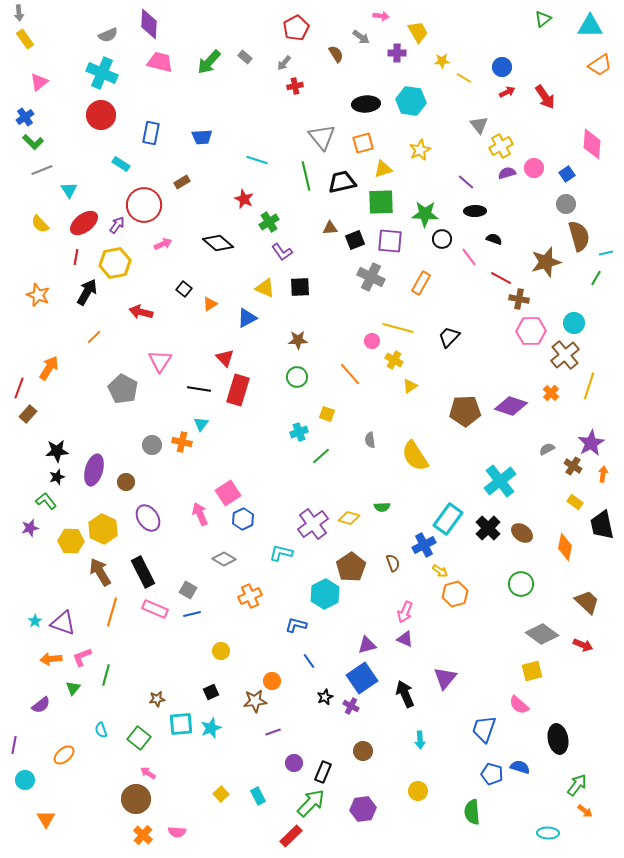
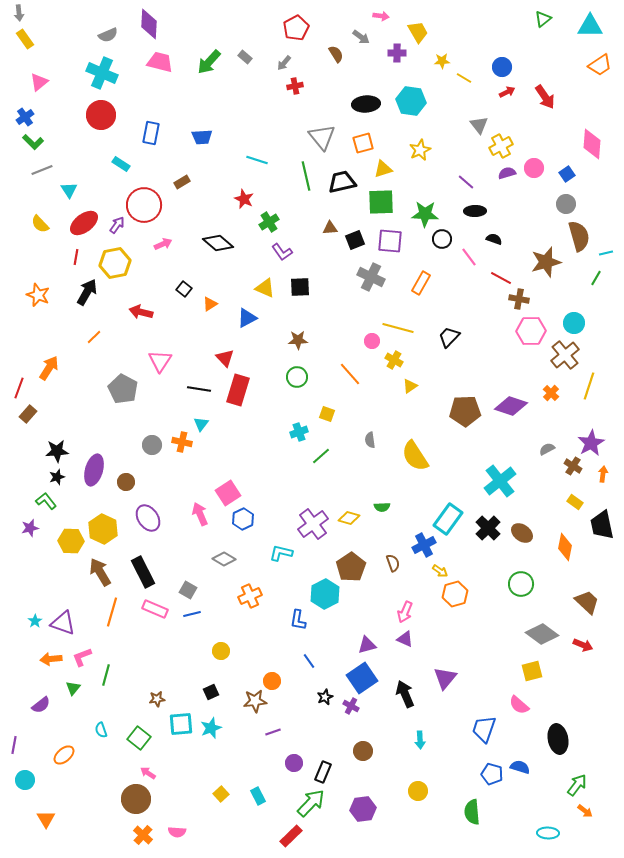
blue L-shape at (296, 625): moved 2 px right, 5 px up; rotated 95 degrees counterclockwise
